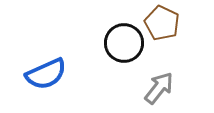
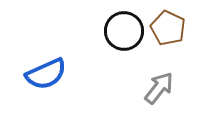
brown pentagon: moved 6 px right, 5 px down
black circle: moved 12 px up
